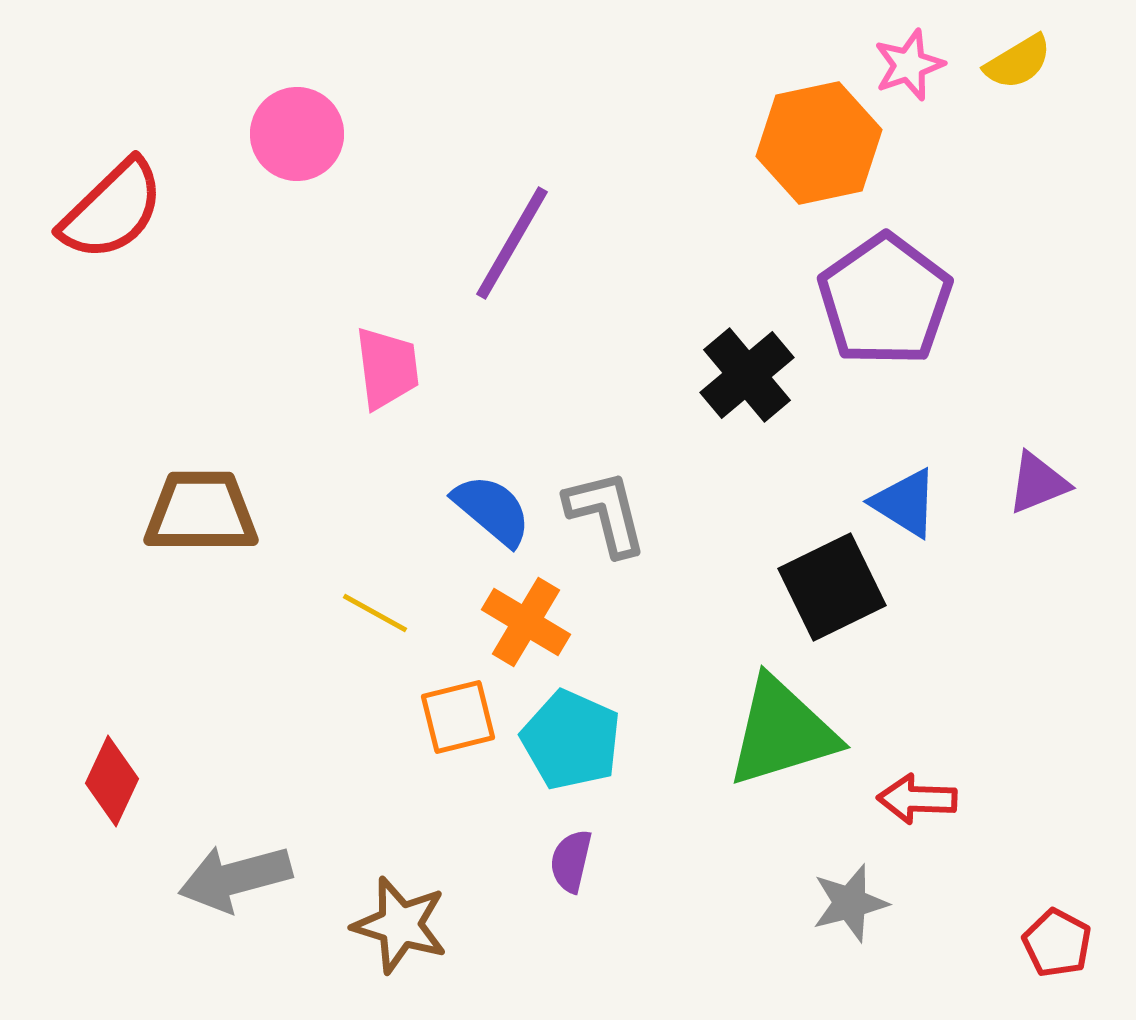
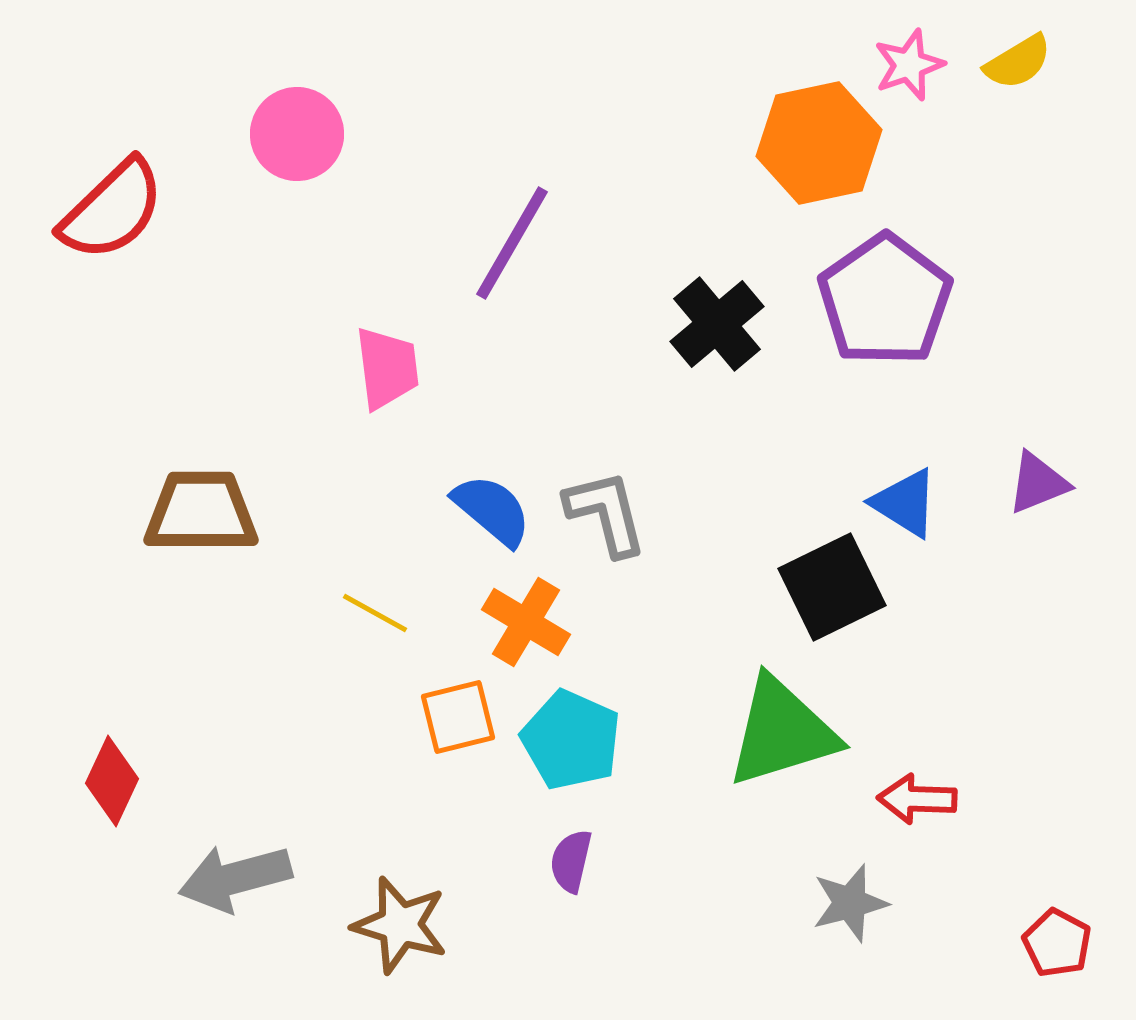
black cross: moved 30 px left, 51 px up
